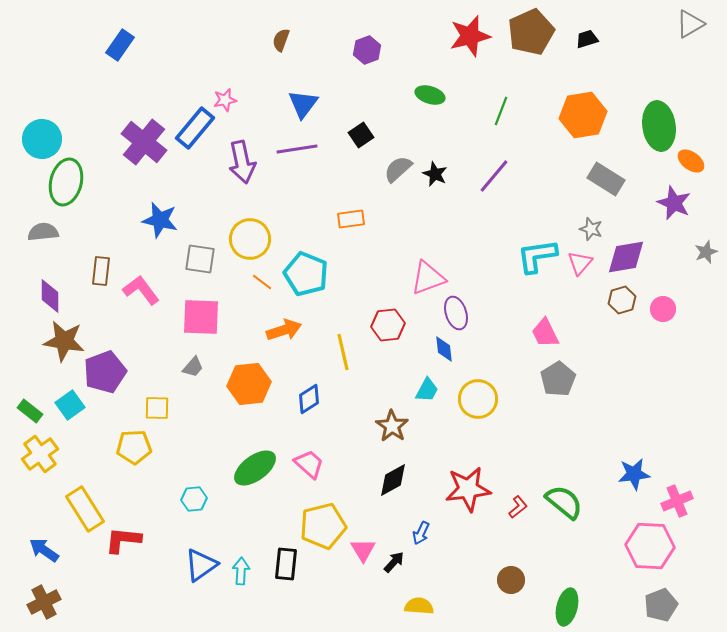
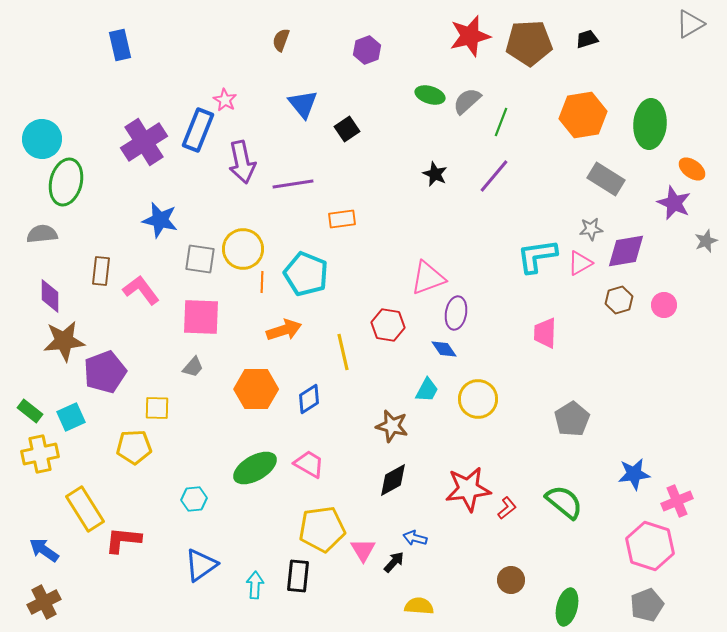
brown pentagon at (531, 32): moved 2 px left, 11 px down; rotated 21 degrees clockwise
blue rectangle at (120, 45): rotated 48 degrees counterclockwise
pink star at (225, 100): rotated 30 degrees counterclockwise
blue triangle at (303, 104): rotated 16 degrees counterclockwise
green line at (501, 111): moved 11 px down
green ellipse at (659, 126): moved 9 px left, 2 px up; rotated 12 degrees clockwise
blue rectangle at (195, 128): moved 3 px right, 2 px down; rotated 18 degrees counterclockwise
black square at (361, 135): moved 14 px left, 6 px up
purple cross at (144, 142): rotated 18 degrees clockwise
purple line at (297, 149): moved 4 px left, 35 px down
orange ellipse at (691, 161): moved 1 px right, 8 px down
gray semicircle at (398, 169): moved 69 px right, 68 px up
orange rectangle at (351, 219): moved 9 px left
gray star at (591, 229): rotated 25 degrees counterclockwise
gray semicircle at (43, 232): moved 1 px left, 2 px down
yellow circle at (250, 239): moved 7 px left, 10 px down
gray star at (706, 252): moved 11 px up
purple diamond at (626, 257): moved 6 px up
pink triangle at (580, 263): rotated 20 degrees clockwise
orange line at (262, 282): rotated 55 degrees clockwise
brown hexagon at (622, 300): moved 3 px left
pink circle at (663, 309): moved 1 px right, 4 px up
purple ellipse at (456, 313): rotated 28 degrees clockwise
red hexagon at (388, 325): rotated 16 degrees clockwise
pink trapezoid at (545, 333): rotated 28 degrees clockwise
brown star at (64, 341): rotated 15 degrees counterclockwise
blue diamond at (444, 349): rotated 28 degrees counterclockwise
gray pentagon at (558, 379): moved 14 px right, 40 px down
orange hexagon at (249, 384): moved 7 px right, 5 px down; rotated 6 degrees clockwise
cyan square at (70, 405): moved 1 px right, 12 px down; rotated 12 degrees clockwise
brown star at (392, 426): rotated 20 degrees counterclockwise
yellow cross at (40, 454): rotated 24 degrees clockwise
pink trapezoid at (309, 464): rotated 12 degrees counterclockwise
green ellipse at (255, 468): rotated 6 degrees clockwise
red L-shape at (518, 507): moved 11 px left, 1 px down
yellow pentagon at (323, 526): moved 1 px left, 3 px down; rotated 6 degrees clockwise
blue arrow at (421, 533): moved 6 px left, 5 px down; rotated 80 degrees clockwise
pink hexagon at (650, 546): rotated 15 degrees clockwise
black rectangle at (286, 564): moved 12 px right, 12 px down
cyan arrow at (241, 571): moved 14 px right, 14 px down
gray pentagon at (661, 605): moved 14 px left
